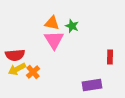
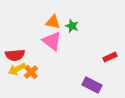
orange triangle: moved 1 px right, 1 px up
pink triangle: moved 2 px left, 1 px down; rotated 20 degrees counterclockwise
red rectangle: rotated 64 degrees clockwise
orange cross: moved 2 px left
purple rectangle: rotated 36 degrees clockwise
